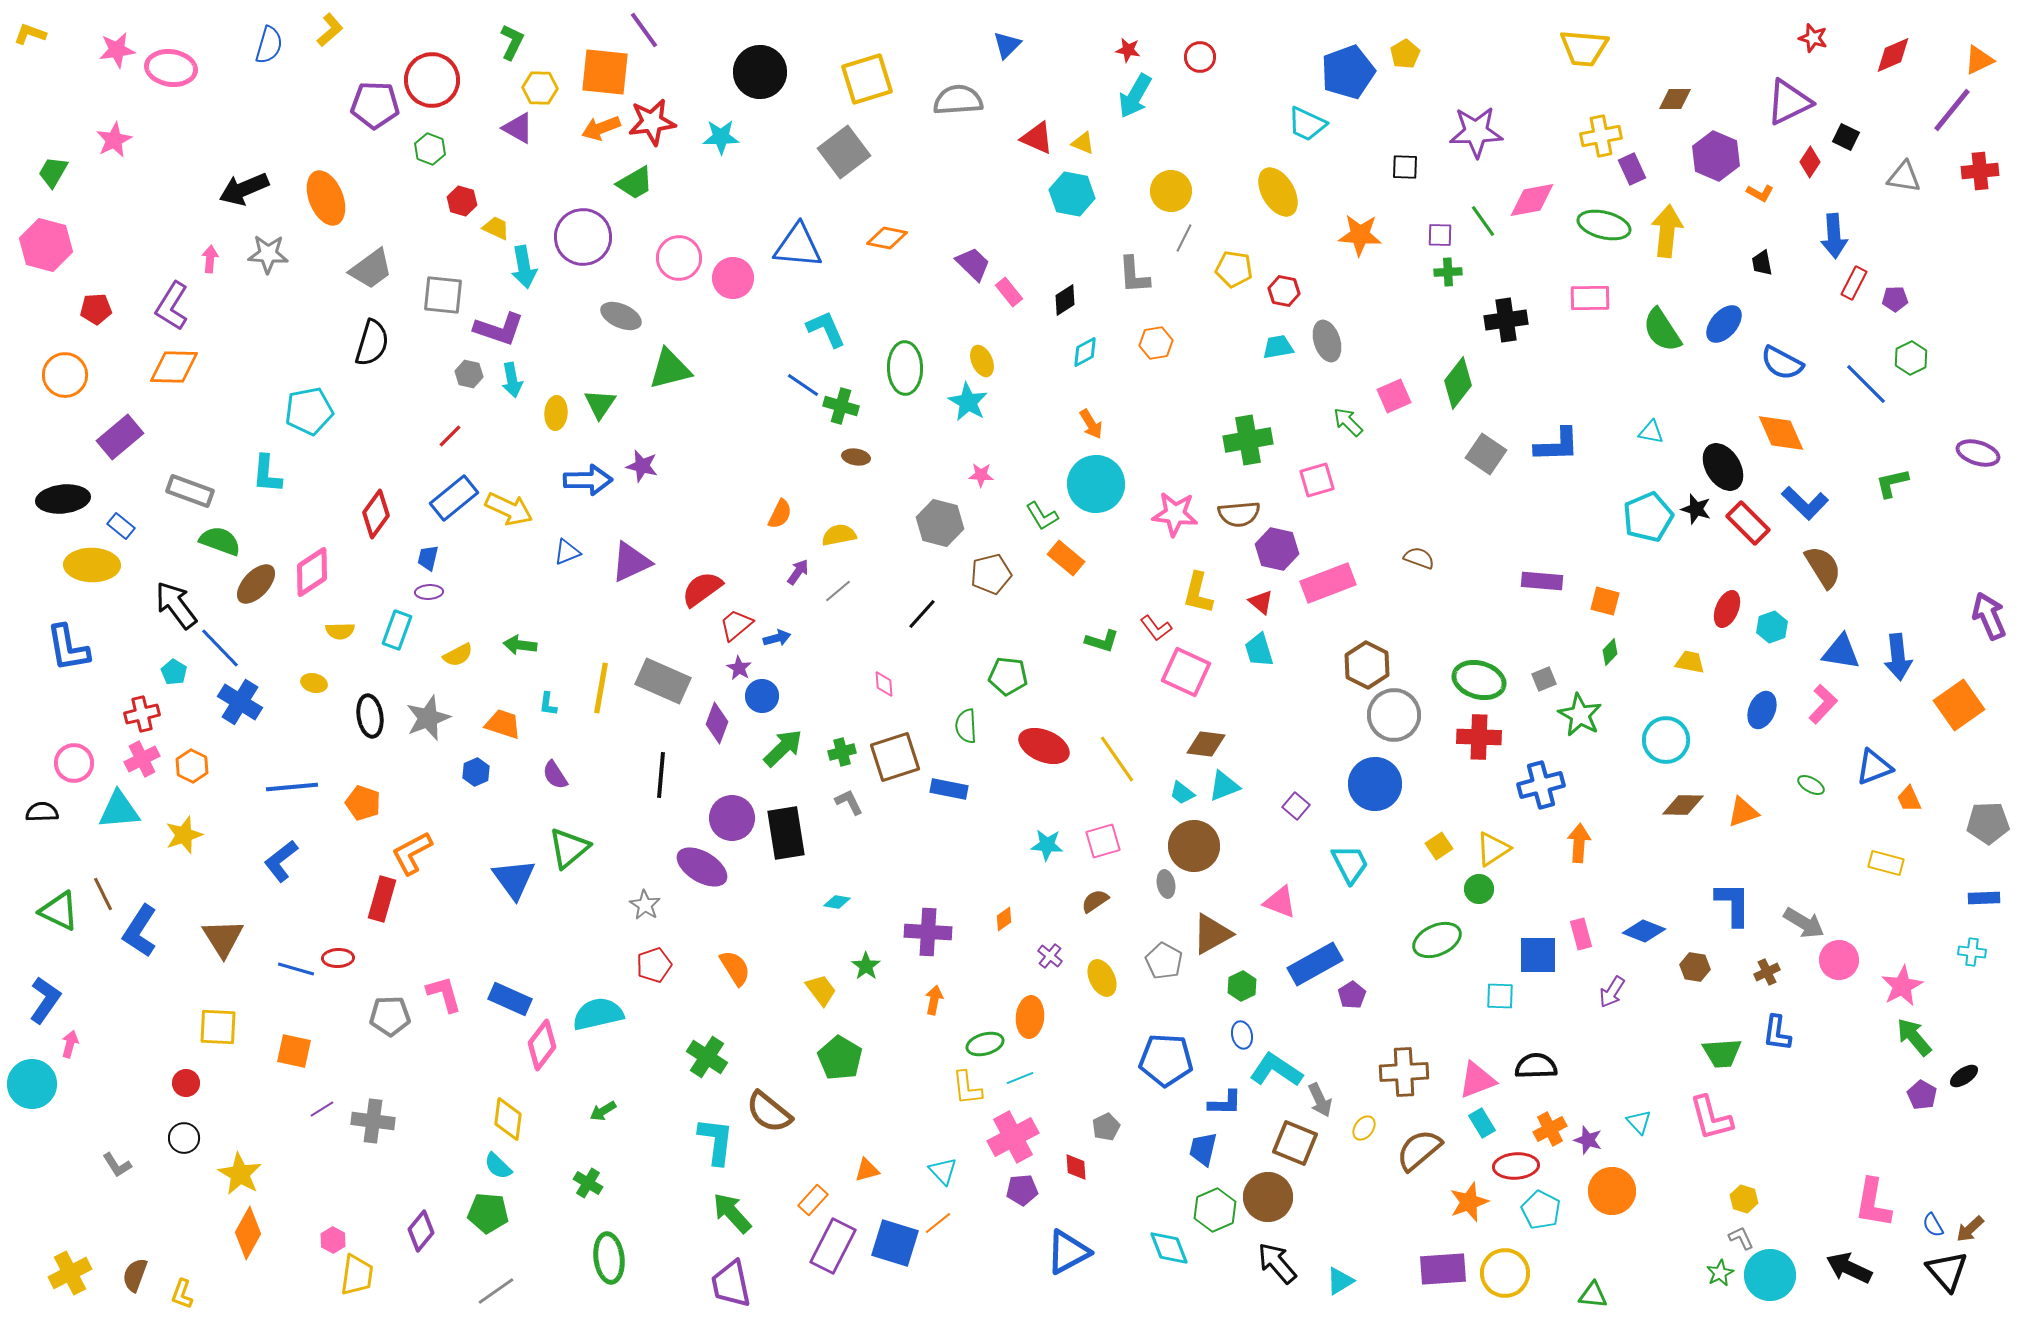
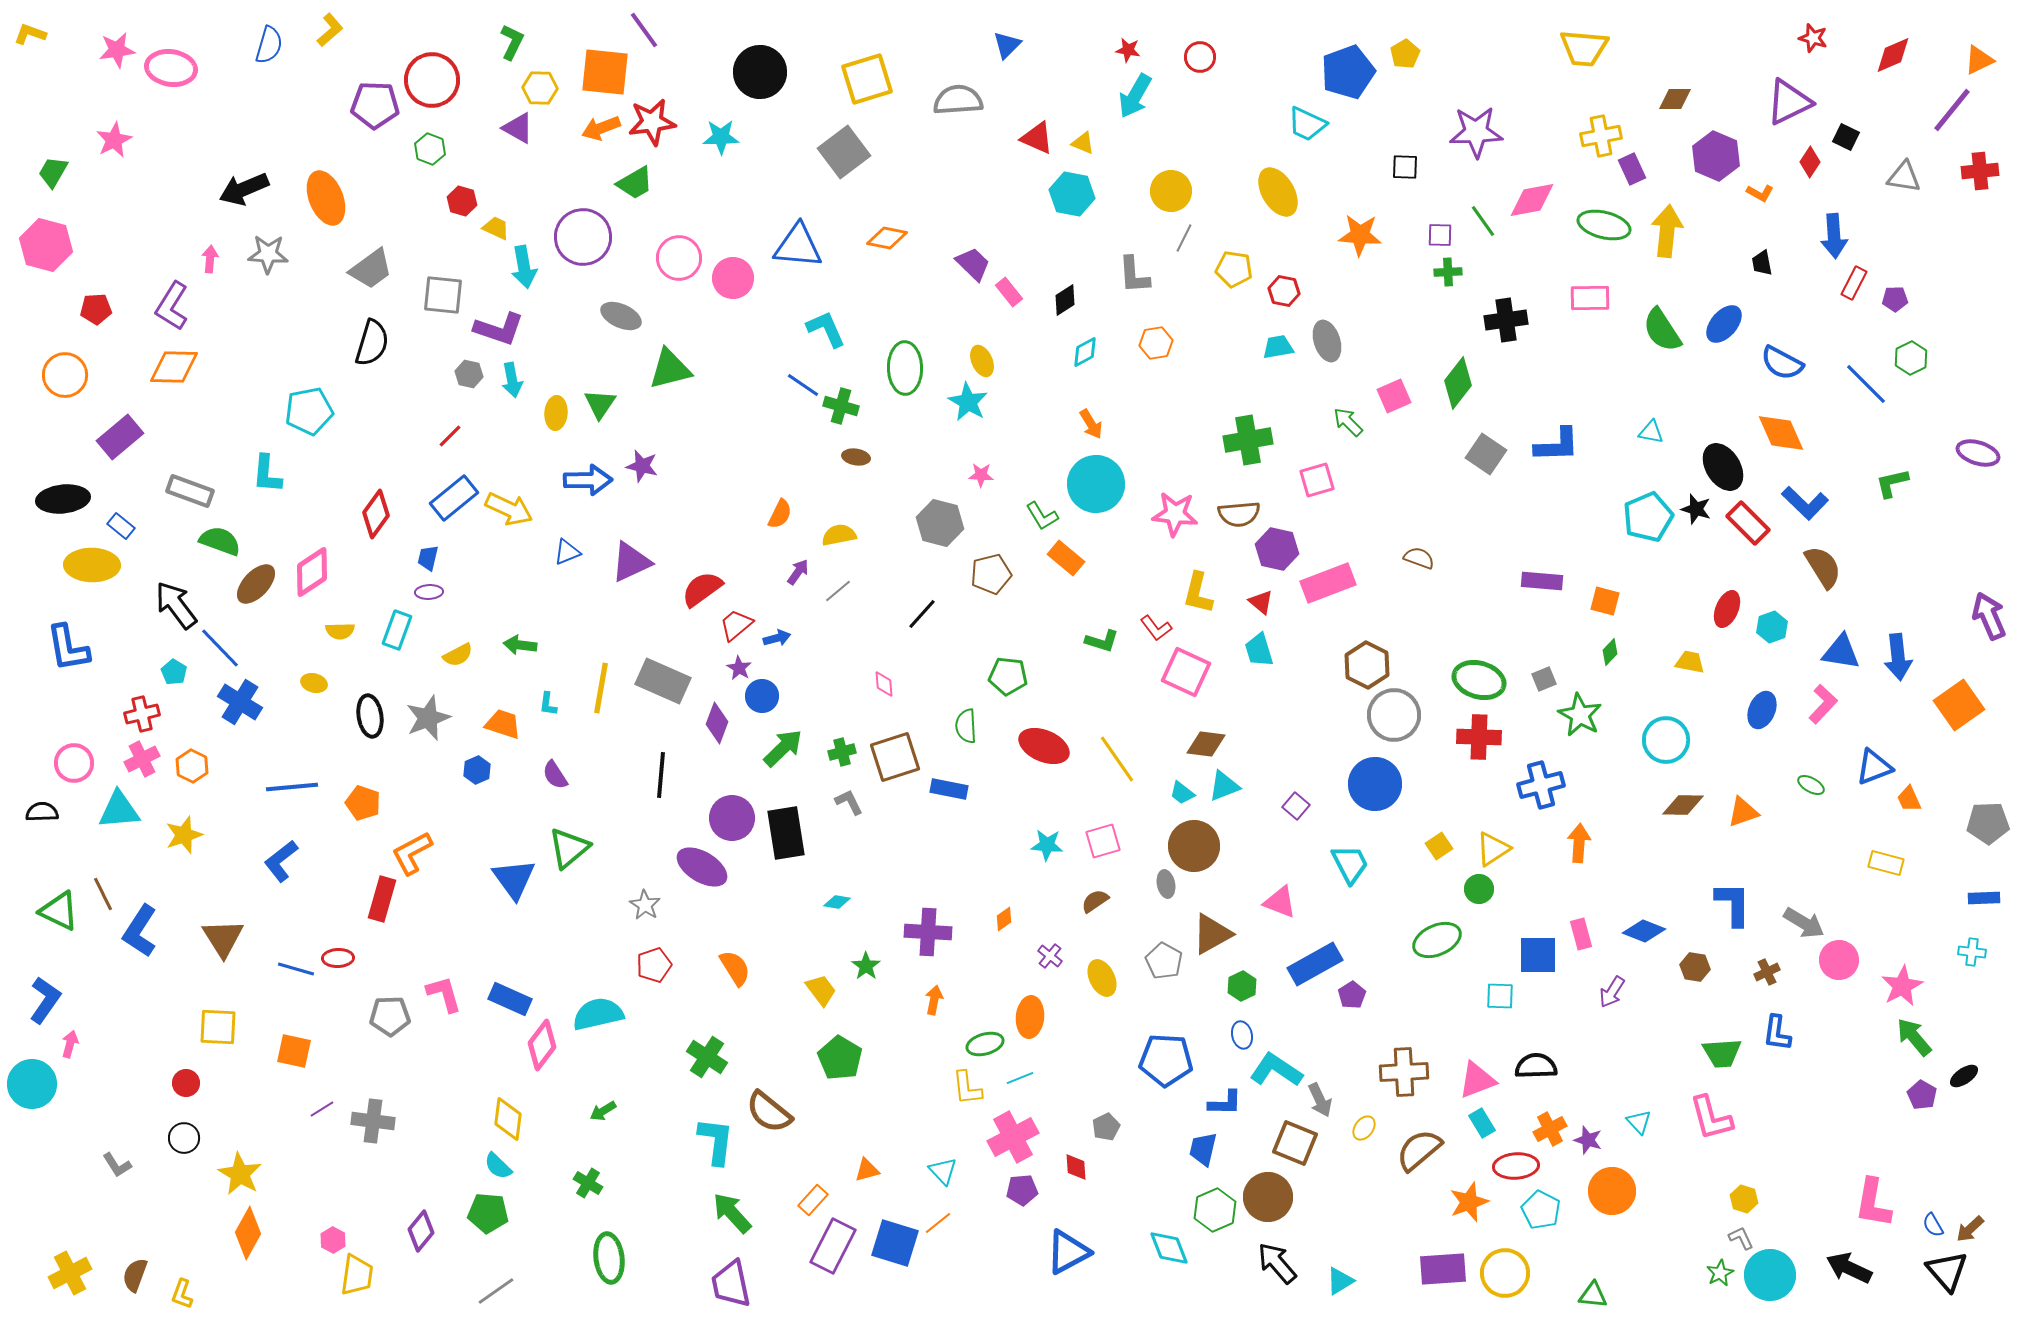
blue hexagon at (476, 772): moved 1 px right, 2 px up
